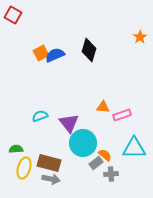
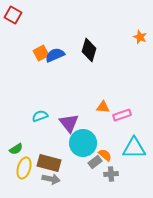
orange star: rotated 16 degrees counterclockwise
green semicircle: rotated 152 degrees clockwise
gray rectangle: moved 1 px left, 1 px up
